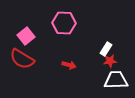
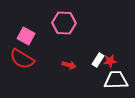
pink square: rotated 24 degrees counterclockwise
white rectangle: moved 8 px left, 11 px down
